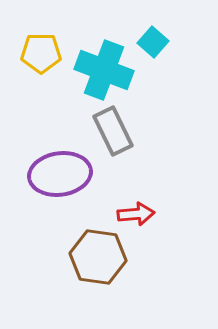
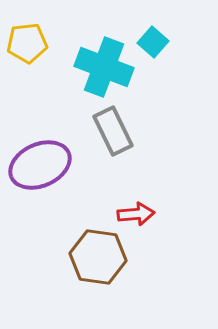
yellow pentagon: moved 14 px left, 10 px up; rotated 6 degrees counterclockwise
cyan cross: moved 3 px up
purple ellipse: moved 20 px left, 9 px up; rotated 16 degrees counterclockwise
